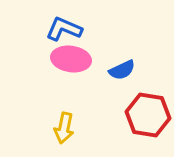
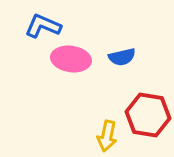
blue L-shape: moved 21 px left, 3 px up
blue semicircle: moved 13 px up; rotated 12 degrees clockwise
yellow arrow: moved 43 px right, 8 px down
